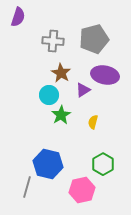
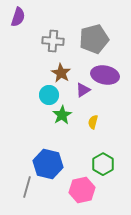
green star: moved 1 px right
